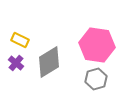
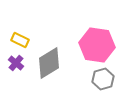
gray diamond: moved 1 px down
gray hexagon: moved 7 px right
